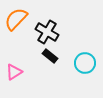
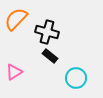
black cross: rotated 15 degrees counterclockwise
cyan circle: moved 9 px left, 15 px down
